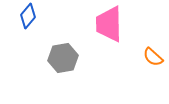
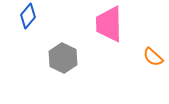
gray hexagon: rotated 24 degrees counterclockwise
